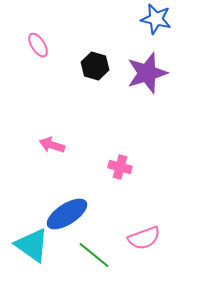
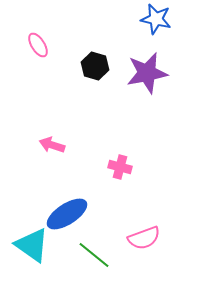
purple star: rotated 6 degrees clockwise
